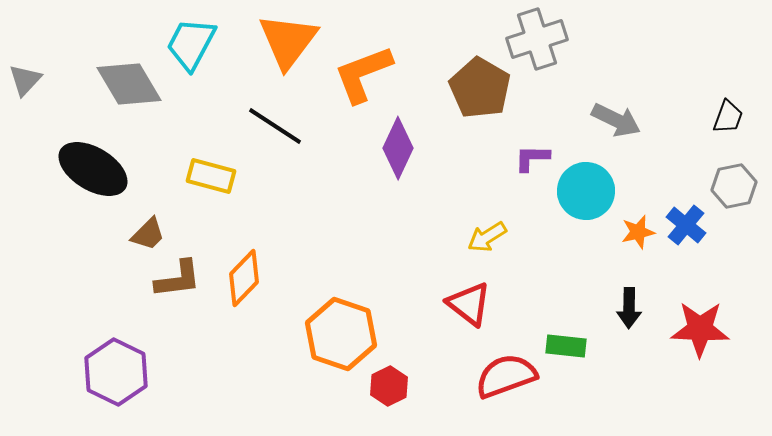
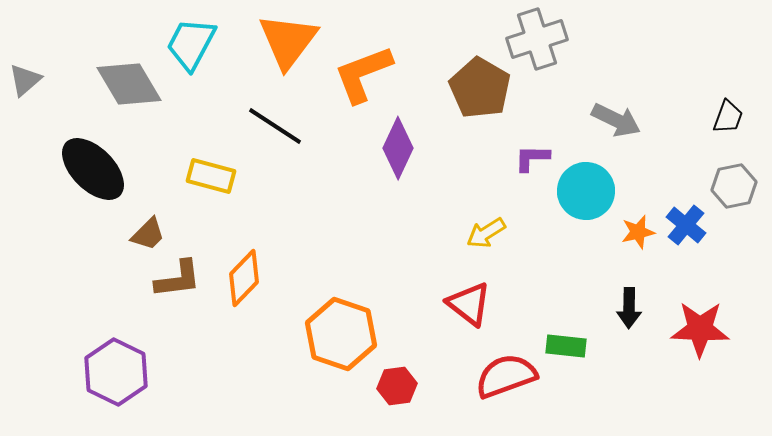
gray triangle: rotated 6 degrees clockwise
black ellipse: rotated 14 degrees clockwise
yellow arrow: moved 1 px left, 4 px up
red hexagon: moved 8 px right; rotated 18 degrees clockwise
